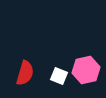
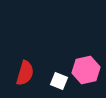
white square: moved 5 px down
